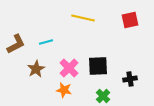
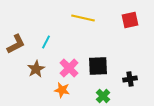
cyan line: rotated 48 degrees counterclockwise
orange star: moved 2 px left
